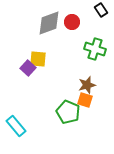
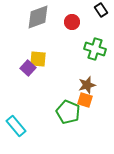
gray diamond: moved 11 px left, 6 px up
